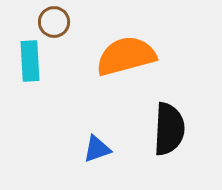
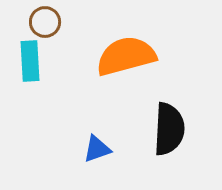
brown circle: moved 9 px left
